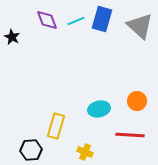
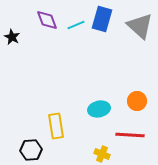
cyan line: moved 4 px down
yellow rectangle: rotated 25 degrees counterclockwise
yellow cross: moved 17 px right, 2 px down
